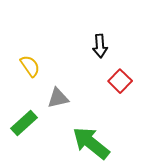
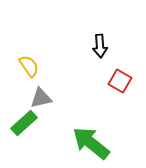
yellow semicircle: moved 1 px left
red square: rotated 15 degrees counterclockwise
gray triangle: moved 17 px left
